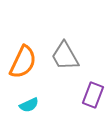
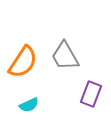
orange semicircle: rotated 8 degrees clockwise
purple rectangle: moved 2 px left, 1 px up
